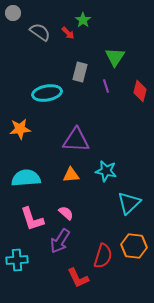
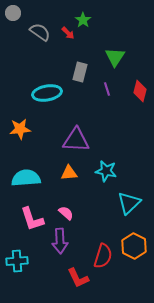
purple line: moved 1 px right, 3 px down
orange triangle: moved 2 px left, 2 px up
purple arrow: rotated 35 degrees counterclockwise
orange hexagon: rotated 20 degrees clockwise
cyan cross: moved 1 px down
